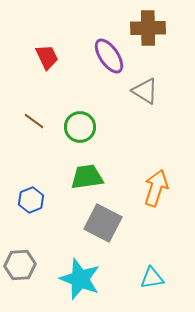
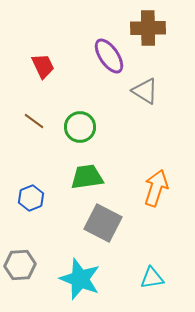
red trapezoid: moved 4 px left, 9 px down
blue hexagon: moved 2 px up
